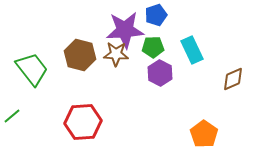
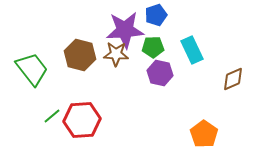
purple hexagon: rotated 15 degrees counterclockwise
green line: moved 40 px right
red hexagon: moved 1 px left, 2 px up
